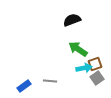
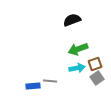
green arrow: rotated 54 degrees counterclockwise
cyan arrow: moved 7 px left
blue rectangle: moved 9 px right; rotated 32 degrees clockwise
